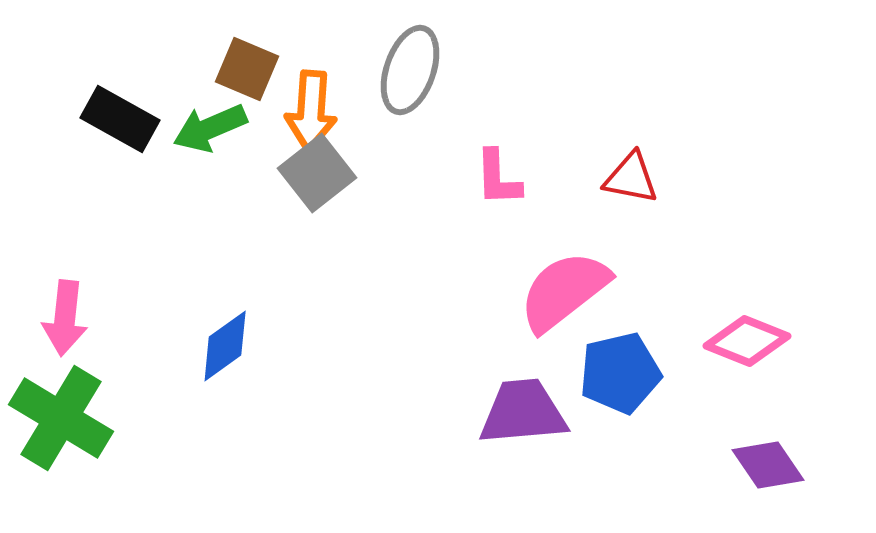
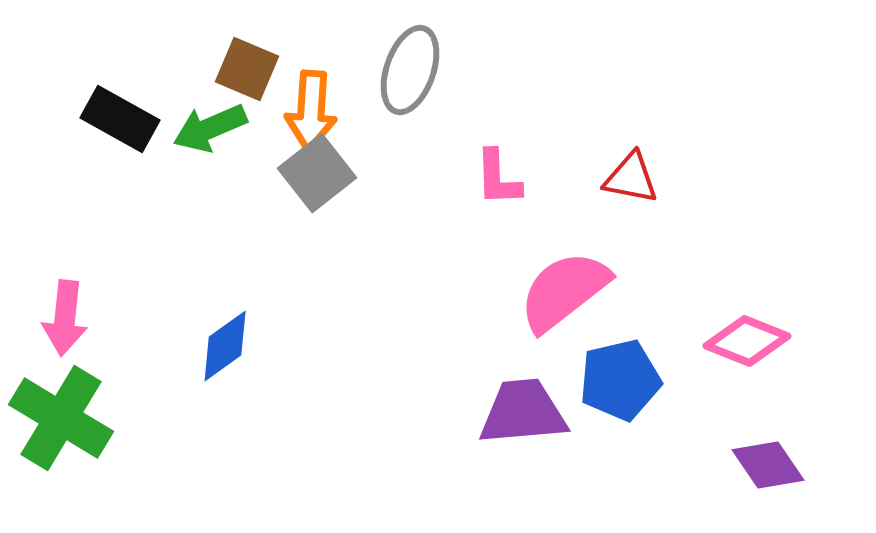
blue pentagon: moved 7 px down
